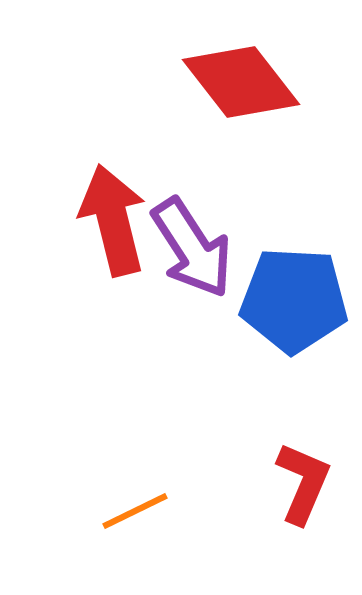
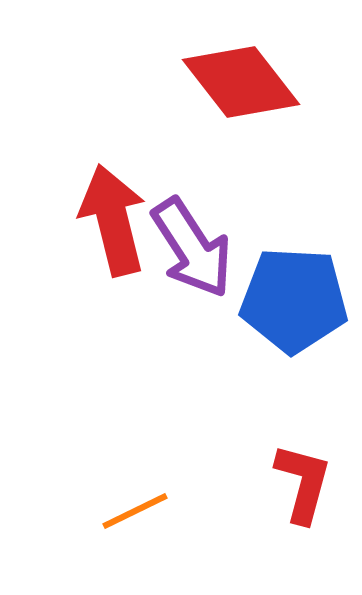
red L-shape: rotated 8 degrees counterclockwise
